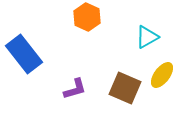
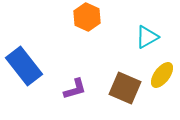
blue rectangle: moved 12 px down
